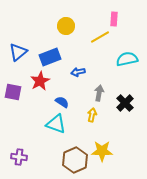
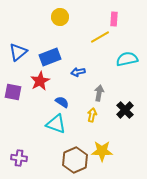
yellow circle: moved 6 px left, 9 px up
black cross: moved 7 px down
purple cross: moved 1 px down
